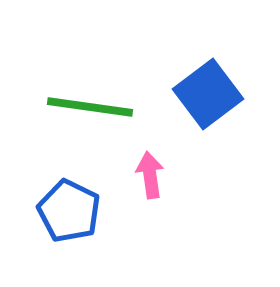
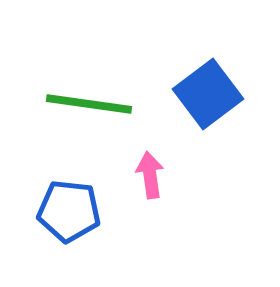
green line: moved 1 px left, 3 px up
blue pentagon: rotated 20 degrees counterclockwise
